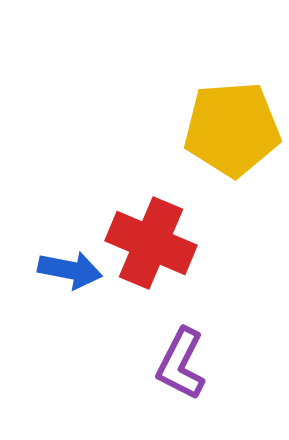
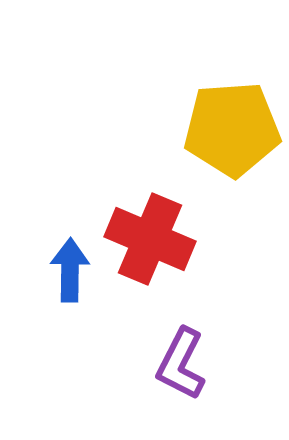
red cross: moved 1 px left, 4 px up
blue arrow: rotated 100 degrees counterclockwise
